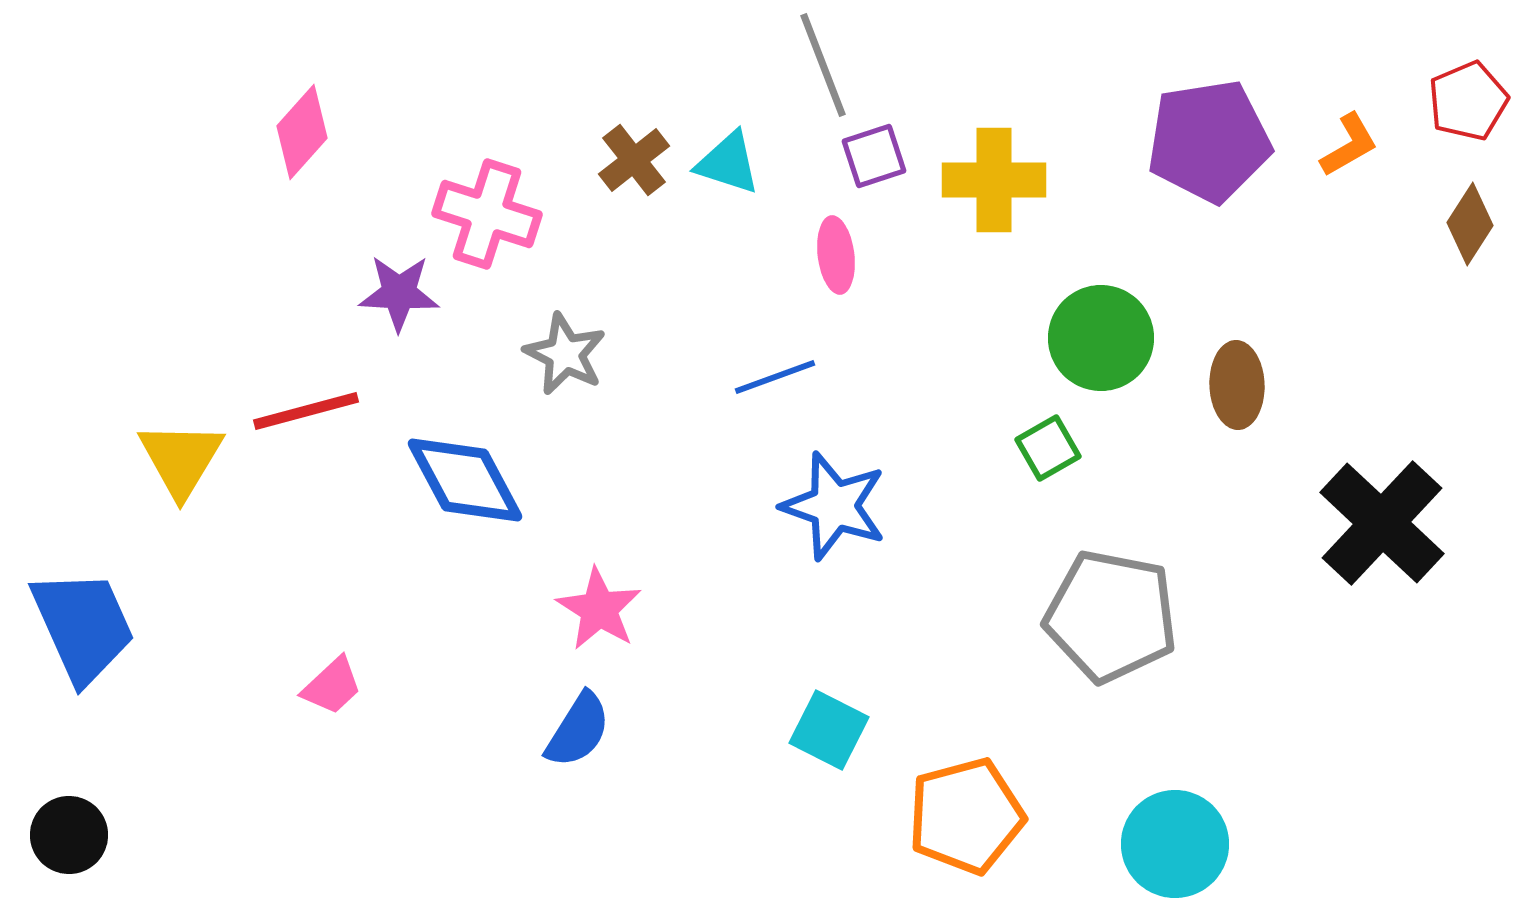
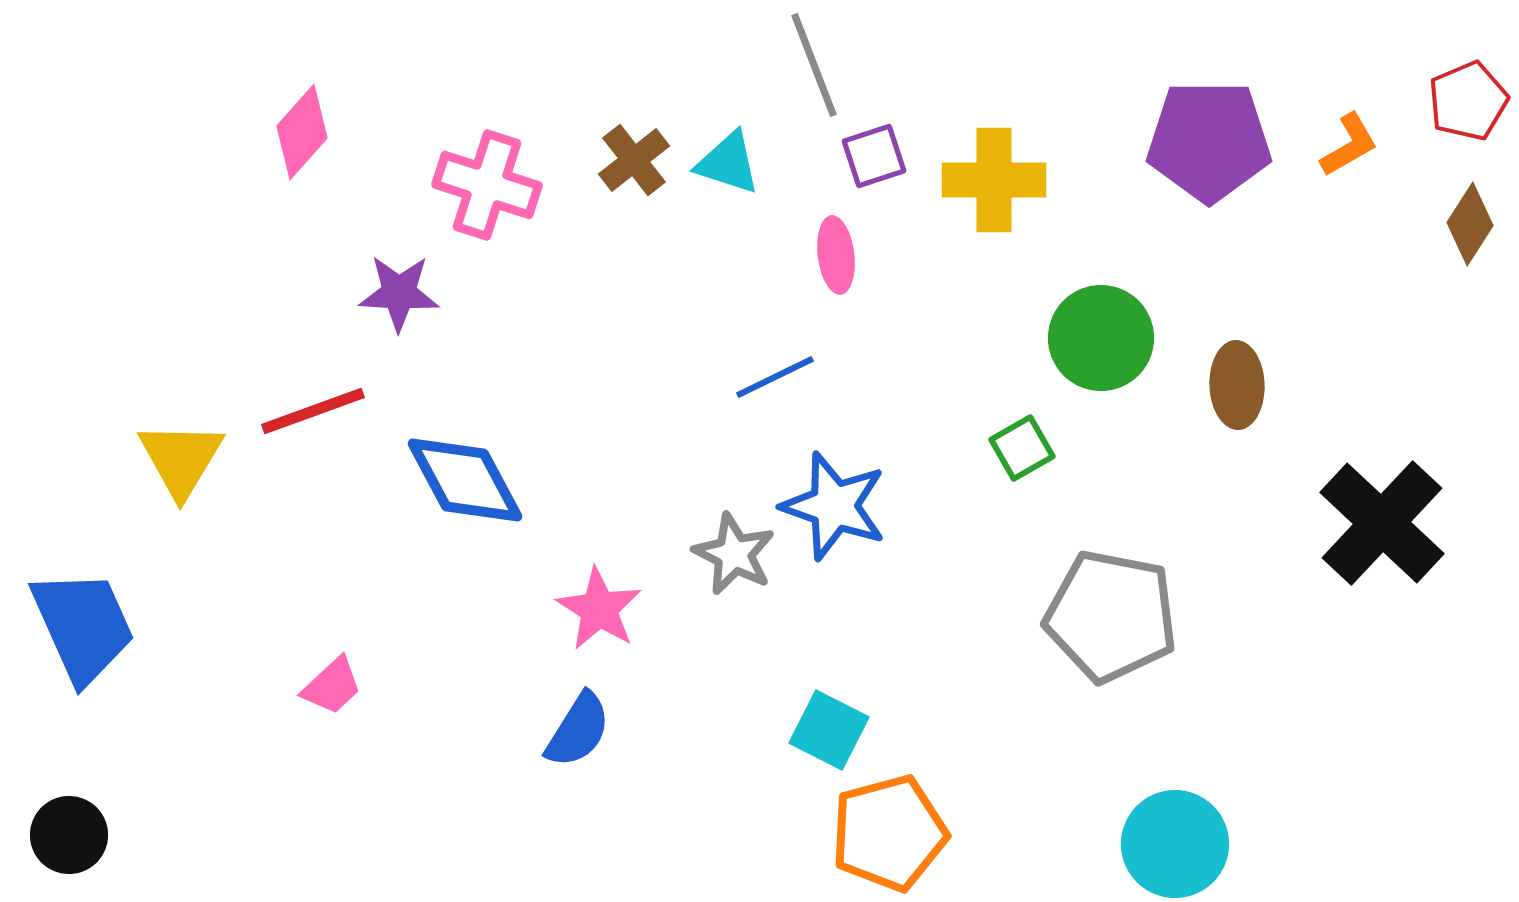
gray line: moved 9 px left
purple pentagon: rotated 9 degrees clockwise
pink cross: moved 29 px up
gray star: moved 169 px right, 200 px down
blue line: rotated 6 degrees counterclockwise
red line: moved 7 px right; rotated 5 degrees counterclockwise
green square: moved 26 px left
orange pentagon: moved 77 px left, 17 px down
